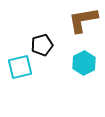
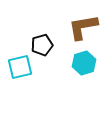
brown L-shape: moved 7 px down
cyan hexagon: rotated 10 degrees clockwise
